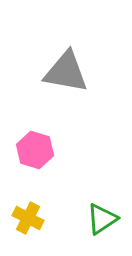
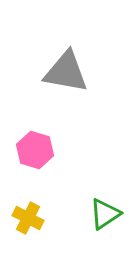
green triangle: moved 3 px right, 5 px up
